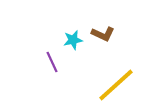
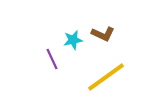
purple line: moved 3 px up
yellow line: moved 10 px left, 8 px up; rotated 6 degrees clockwise
